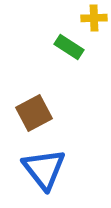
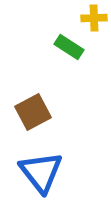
brown square: moved 1 px left, 1 px up
blue triangle: moved 3 px left, 3 px down
